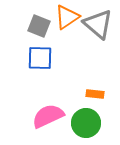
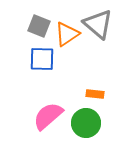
orange triangle: moved 17 px down
blue square: moved 2 px right, 1 px down
pink semicircle: rotated 16 degrees counterclockwise
